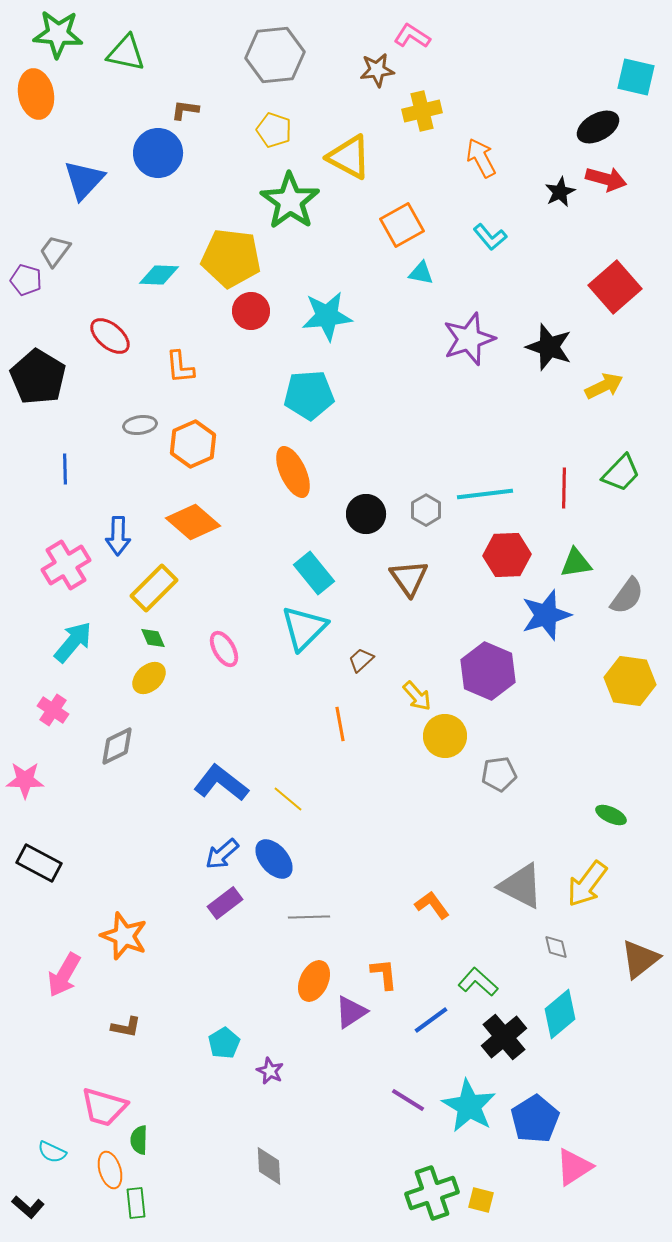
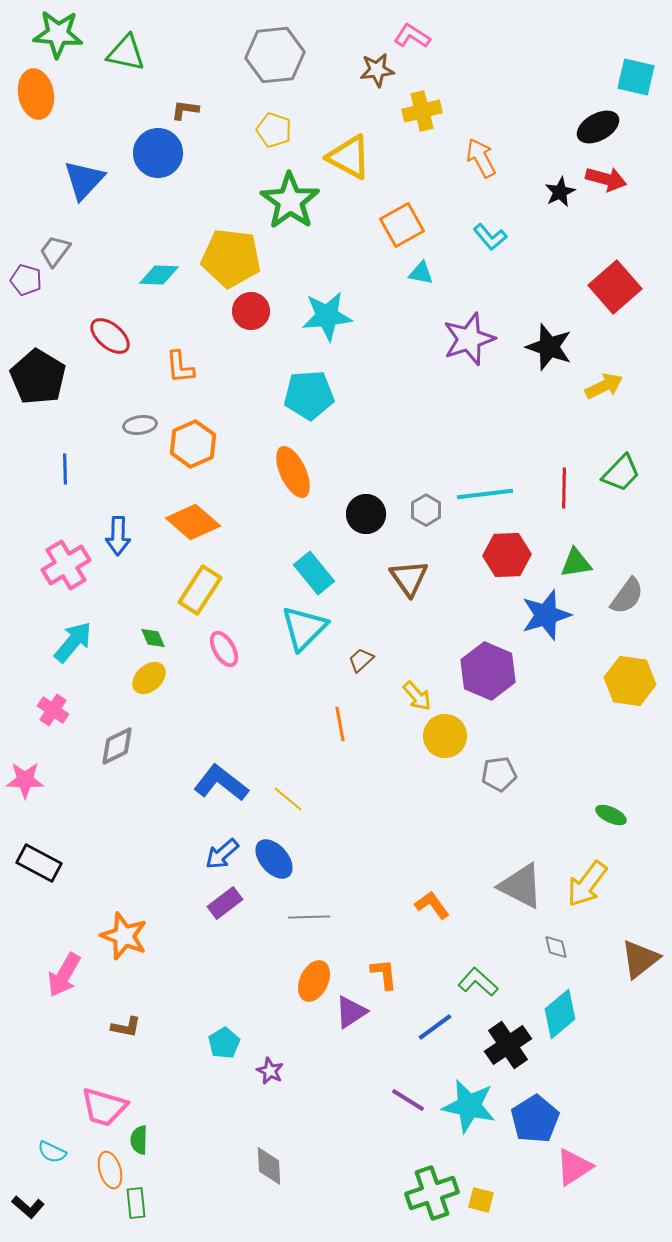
yellow rectangle at (154, 588): moved 46 px right, 2 px down; rotated 12 degrees counterclockwise
blue line at (431, 1020): moved 4 px right, 7 px down
black cross at (504, 1037): moved 4 px right, 8 px down; rotated 6 degrees clockwise
cyan star at (469, 1106): rotated 18 degrees counterclockwise
